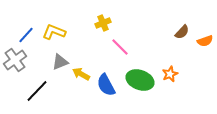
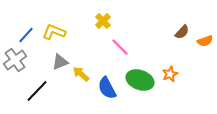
yellow cross: moved 2 px up; rotated 21 degrees counterclockwise
yellow arrow: rotated 12 degrees clockwise
blue semicircle: moved 1 px right, 3 px down
